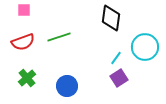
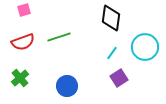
pink square: rotated 16 degrees counterclockwise
cyan line: moved 4 px left, 5 px up
green cross: moved 7 px left
